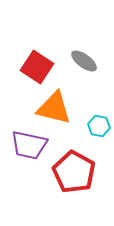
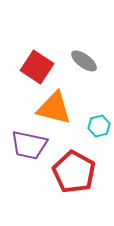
cyan hexagon: rotated 25 degrees counterclockwise
